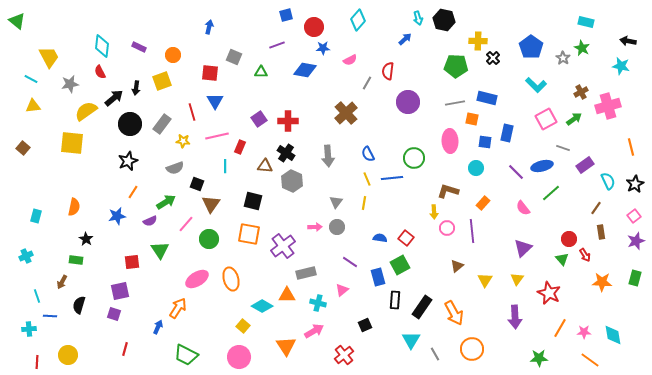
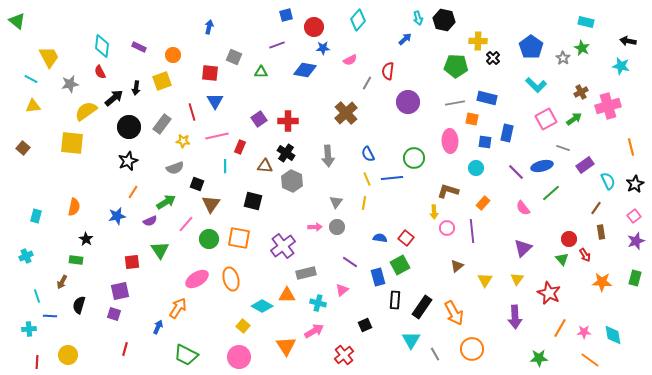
black circle at (130, 124): moved 1 px left, 3 px down
orange square at (249, 234): moved 10 px left, 4 px down
